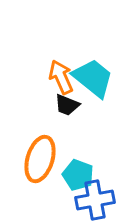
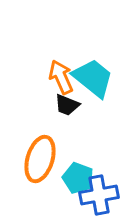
cyan pentagon: moved 3 px down
blue cross: moved 4 px right, 5 px up
